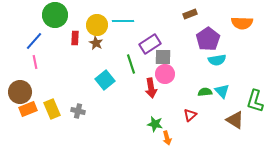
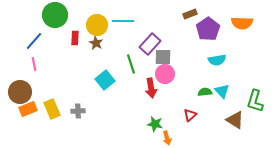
purple pentagon: moved 10 px up
purple rectangle: rotated 15 degrees counterclockwise
pink line: moved 1 px left, 2 px down
gray cross: rotated 16 degrees counterclockwise
